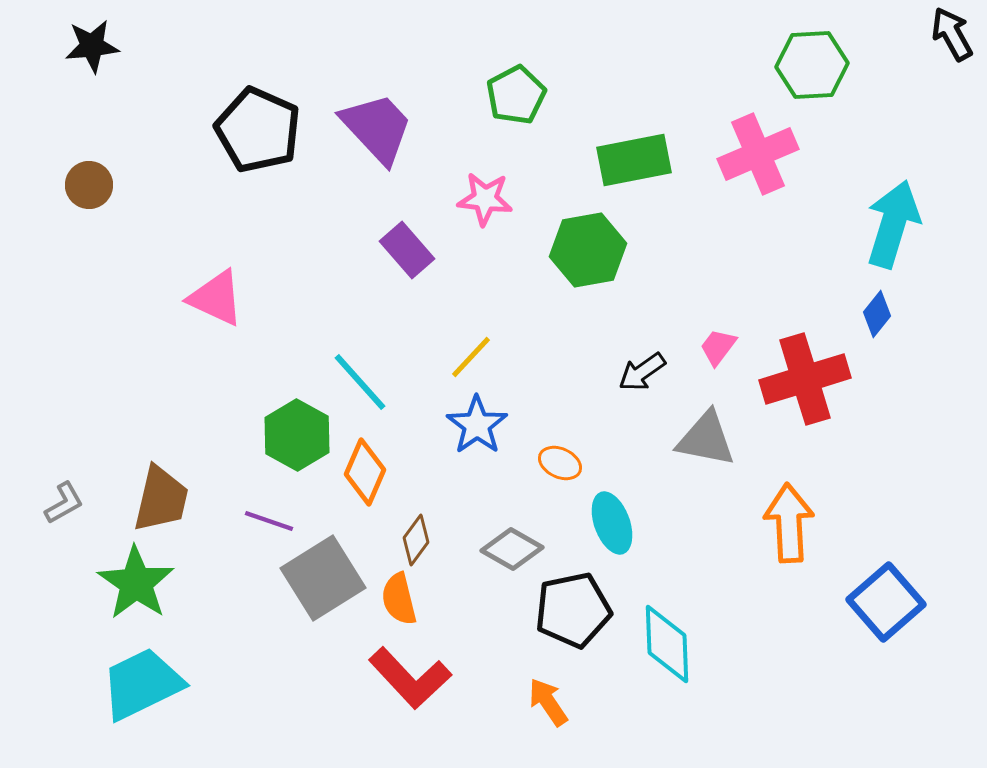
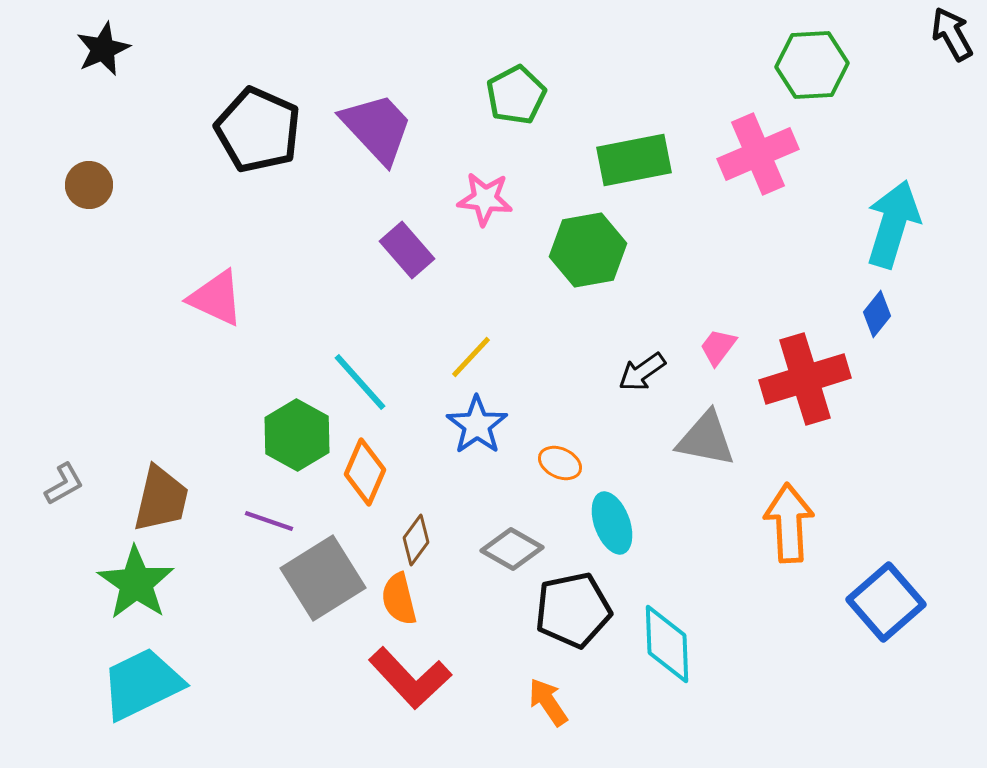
black star at (92, 46): moved 11 px right, 3 px down; rotated 18 degrees counterclockwise
gray L-shape at (64, 503): moved 19 px up
